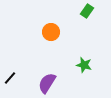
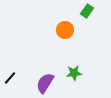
orange circle: moved 14 px right, 2 px up
green star: moved 10 px left, 8 px down; rotated 21 degrees counterclockwise
purple semicircle: moved 2 px left
